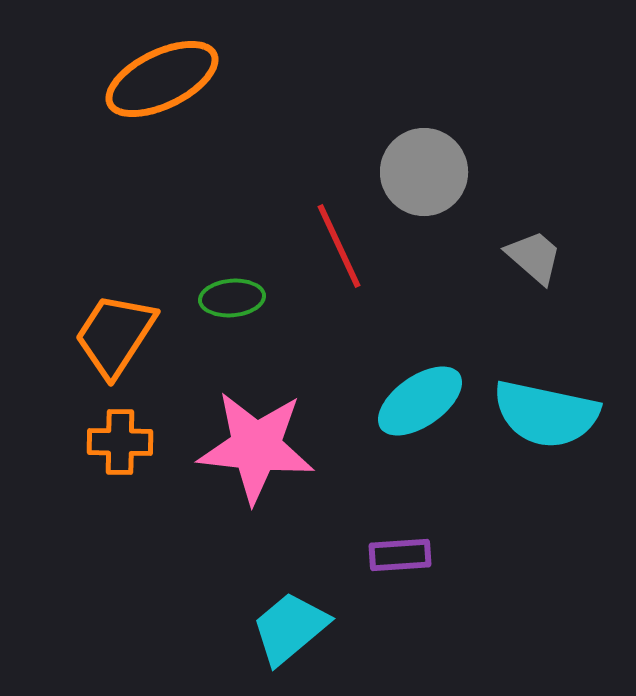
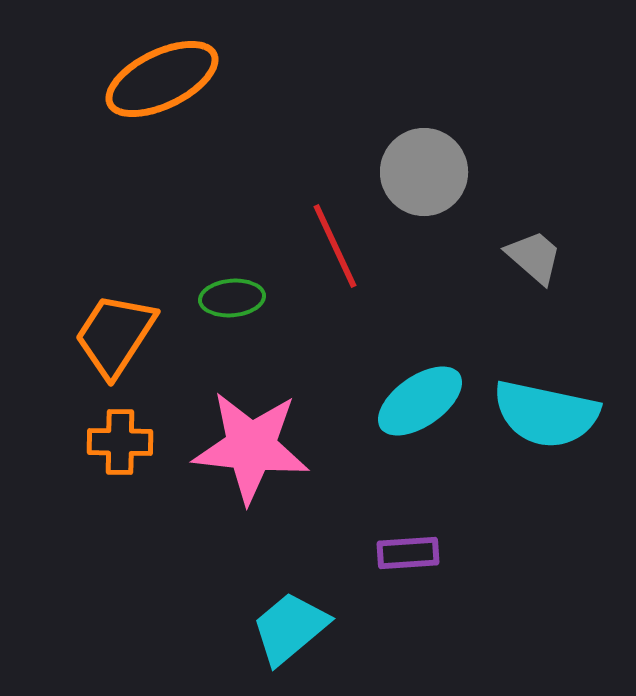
red line: moved 4 px left
pink star: moved 5 px left
purple rectangle: moved 8 px right, 2 px up
